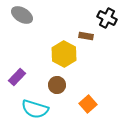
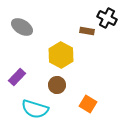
gray ellipse: moved 12 px down
brown rectangle: moved 1 px right, 5 px up
yellow hexagon: moved 3 px left, 1 px down
orange square: rotated 18 degrees counterclockwise
